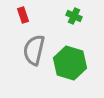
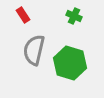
red rectangle: rotated 14 degrees counterclockwise
